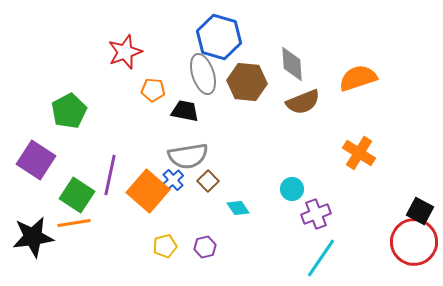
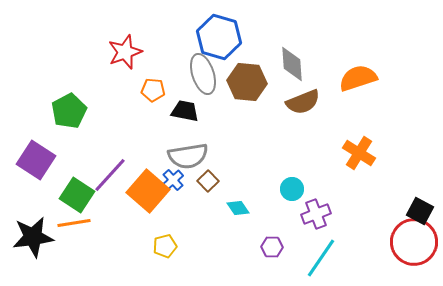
purple line: rotated 30 degrees clockwise
purple hexagon: moved 67 px right; rotated 15 degrees clockwise
